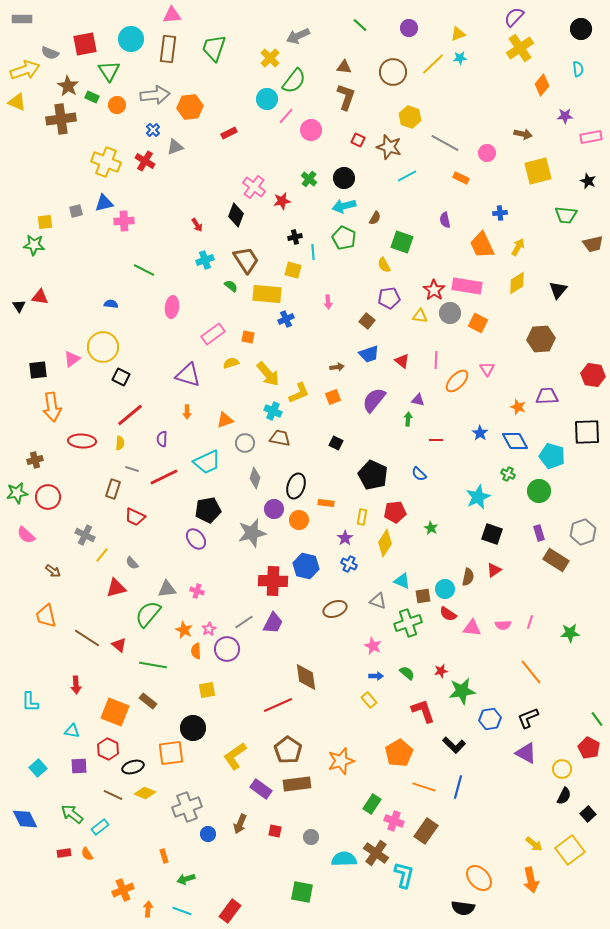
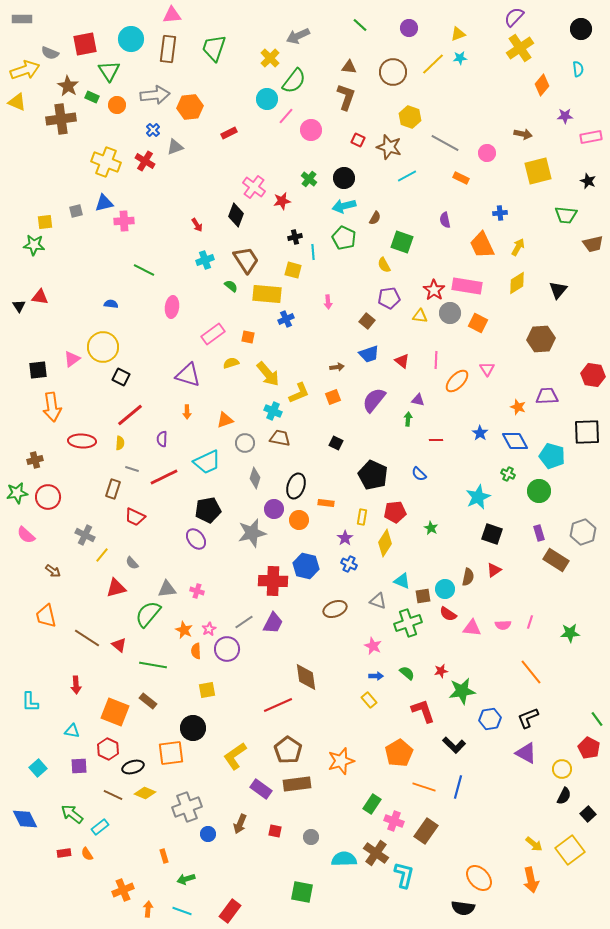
brown triangle at (344, 67): moved 5 px right
